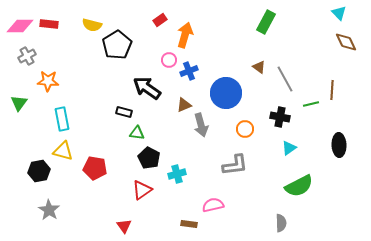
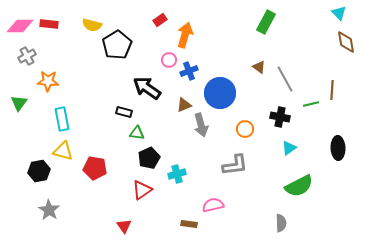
brown diamond at (346, 42): rotated 15 degrees clockwise
blue circle at (226, 93): moved 6 px left
black ellipse at (339, 145): moved 1 px left, 3 px down
black pentagon at (149, 158): rotated 20 degrees clockwise
